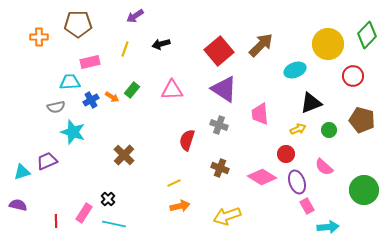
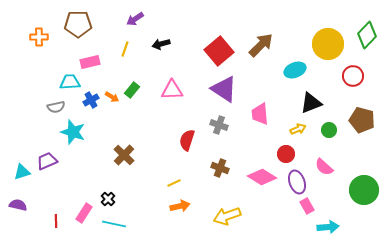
purple arrow at (135, 16): moved 3 px down
